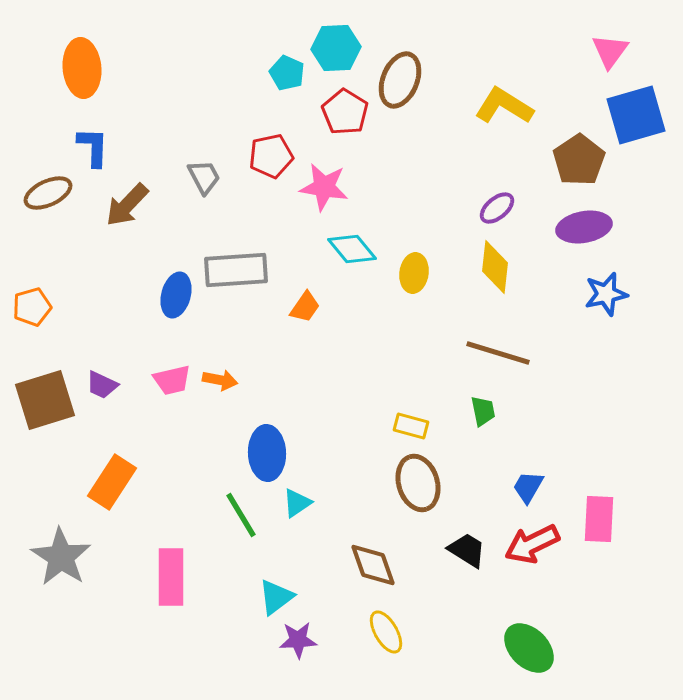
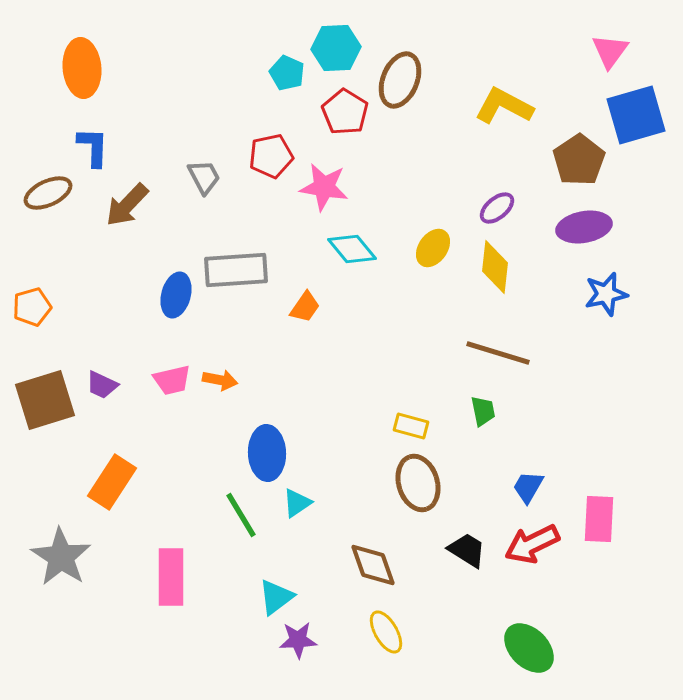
yellow L-shape at (504, 106): rotated 4 degrees counterclockwise
yellow ellipse at (414, 273): moved 19 px right, 25 px up; rotated 27 degrees clockwise
